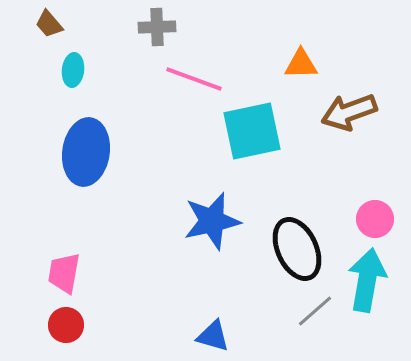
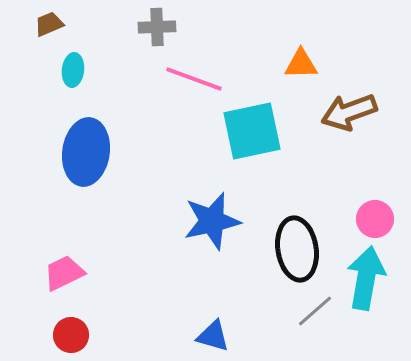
brown trapezoid: rotated 108 degrees clockwise
black ellipse: rotated 16 degrees clockwise
pink trapezoid: rotated 54 degrees clockwise
cyan arrow: moved 1 px left, 2 px up
red circle: moved 5 px right, 10 px down
